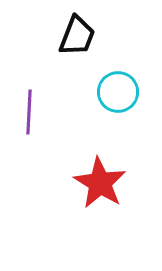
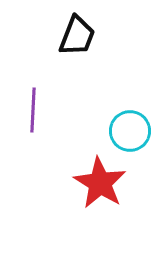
cyan circle: moved 12 px right, 39 px down
purple line: moved 4 px right, 2 px up
